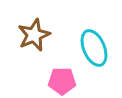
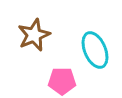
cyan ellipse: moved 1 px right, 2 px down
